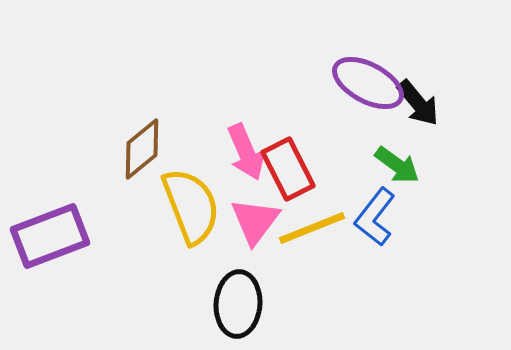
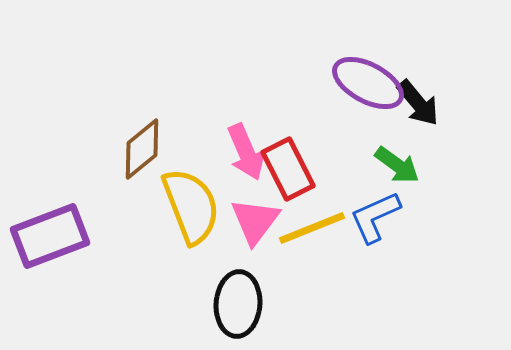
blue L-shape: rotated 28 degrees clockwise
